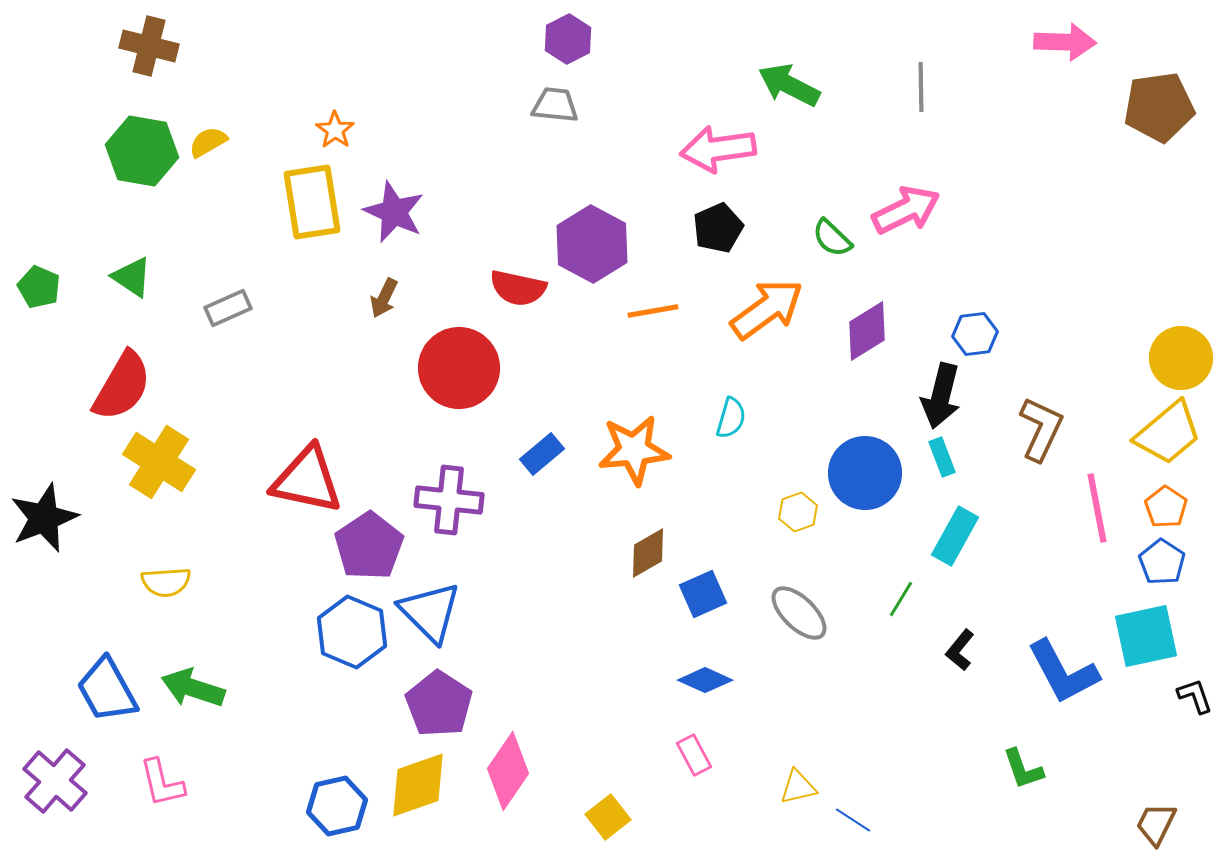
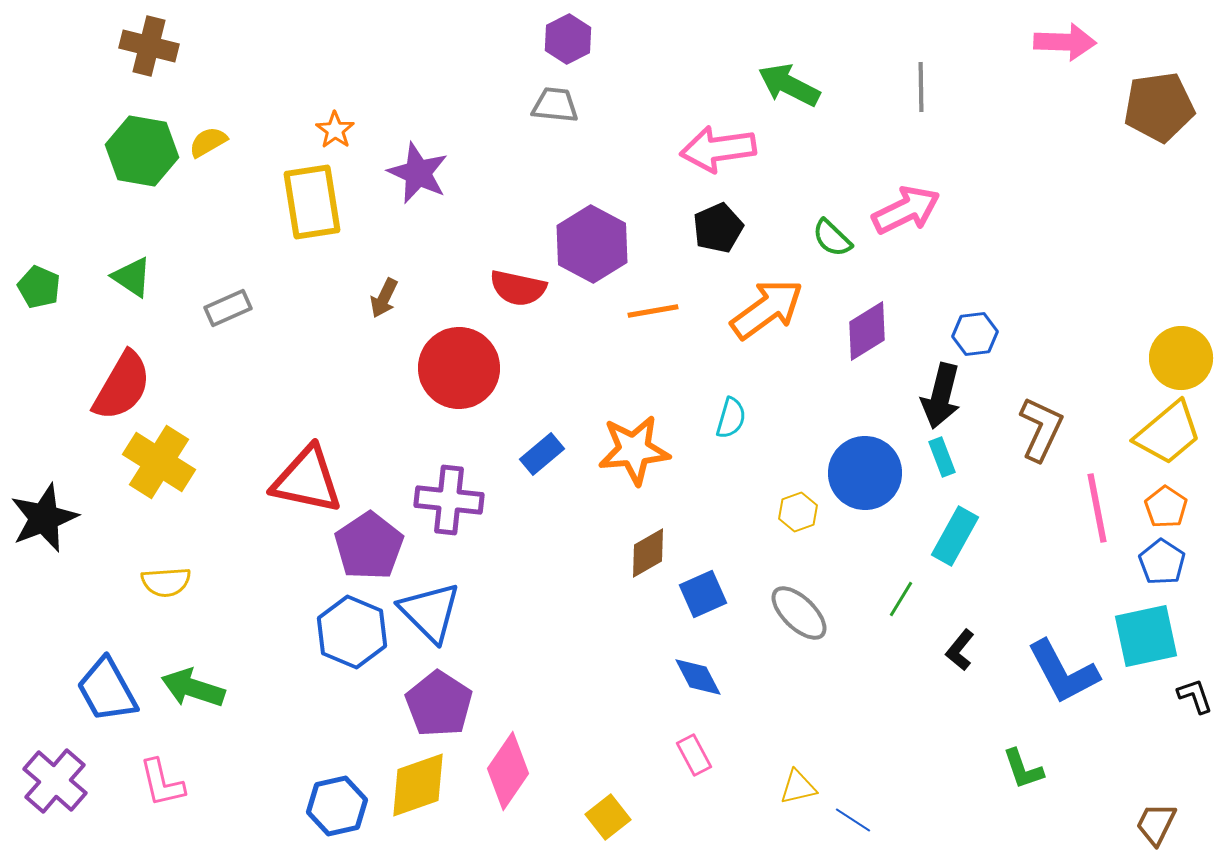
purple star at (394, 212): moved 24 px right, 39 px up
blue diamond at (705, 680): moved 7 px left, 3 px up; rotated 38 degrees clockwise
